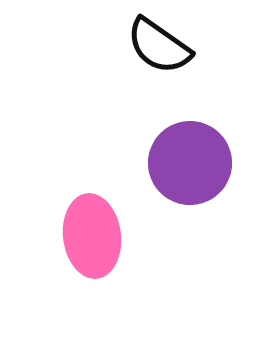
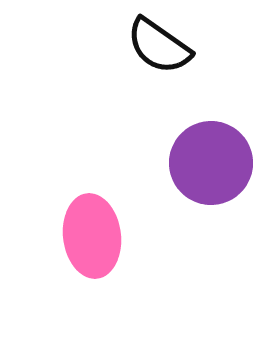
purple circle: moved 21 px right
